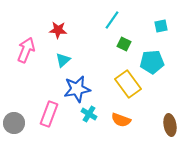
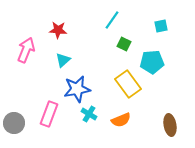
orange semicircle: rotated 42 degrees counterclockwise
